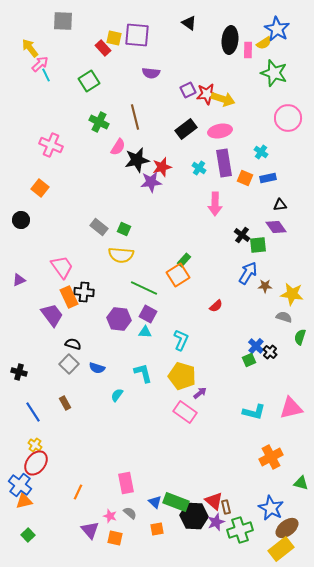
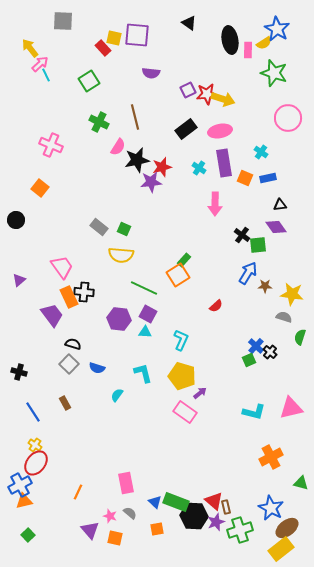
black ellipse at (230, 40): rotated 16 degrees counterclockwise
black circle at (21, 220): moved 5 px left
purple triangle at (19, 280): rotated 16 degrees counterclockwise
blue cross at (20, 485): rotated 25 degrees clockwise
